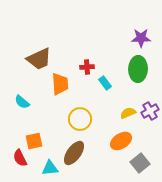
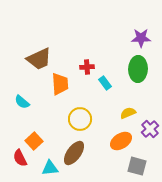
purple cross: moved 18 px down; rotated 12 degrees counterclockwise
orange square: rotated 30 degrees counterclockwise
gray square: moved 3 px left, 3 px down; rotated 36 degrees counterclockwise
